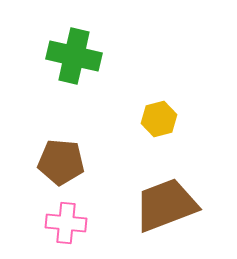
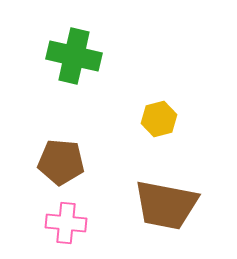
brown trapezoid: rotated 148 degrees counterclockwise
